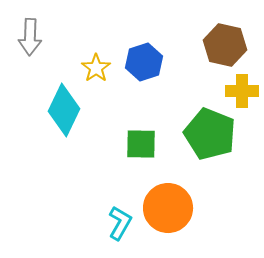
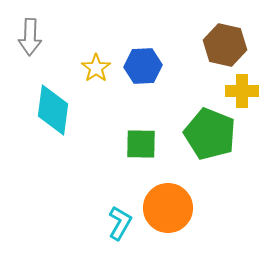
blue hexagon: moved 1 px left, 4 px down; rotated 15 degrees clockwise
cyan diamond: moved 11 px left; rotated 18 degrees counterclockwise
